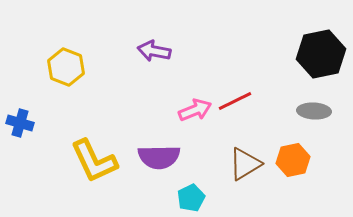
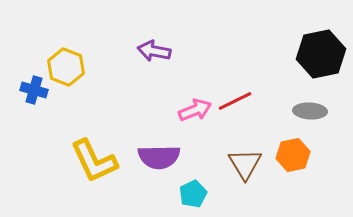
gray ellipse: moved 4 px left
blue cross: moved 14 px right, 33 px up
orange hexagon: moved 5 px up
brown triangle: rotated 30 degrees counterclockwise
cyan pentagon: moved 2 px right, 4 px up
